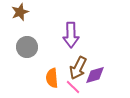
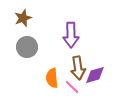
brown star: moved 3 px right, 6 px down
brown arrow: rotated 35 degrees counterclockwise
pink line: moved 1 px left
